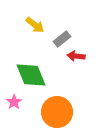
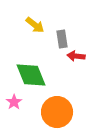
gray rectangle: rotated 60 degrees counterclockwise
